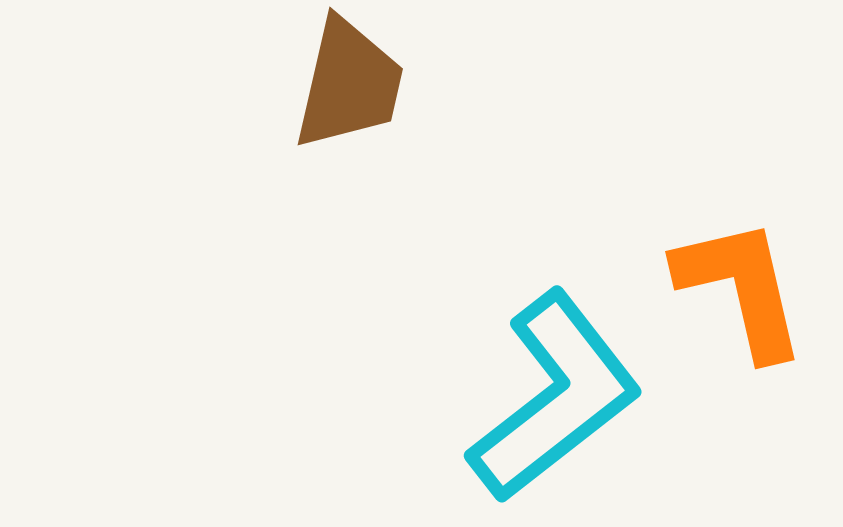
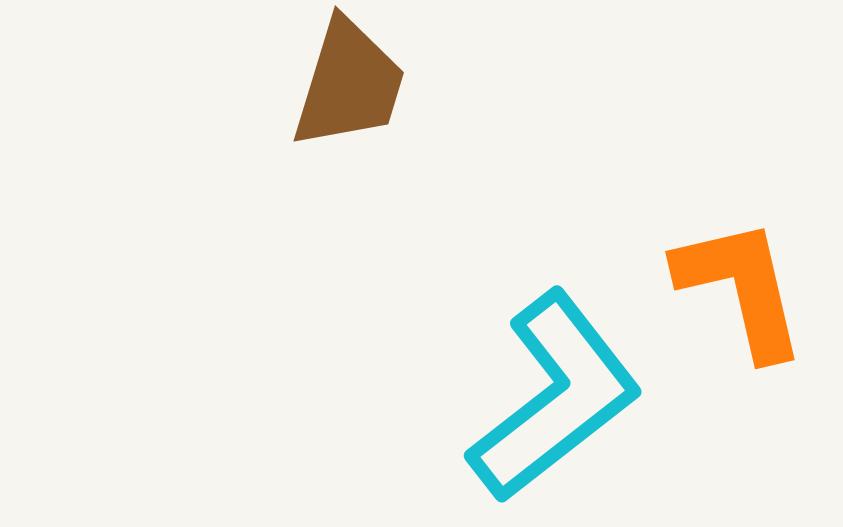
brown trapezoid: rotated 4 degrees clockwise
